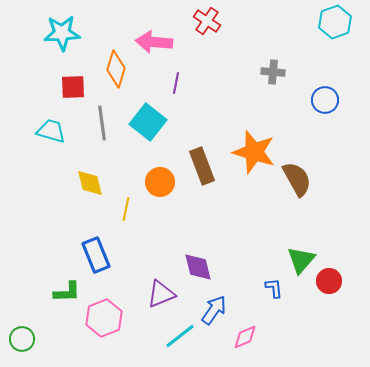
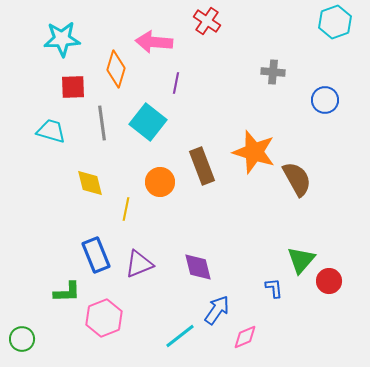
cyan star: moved 6 px down
purple triangle: moved 22 px left, 30 px up
blue arrow: moved 3 px right
